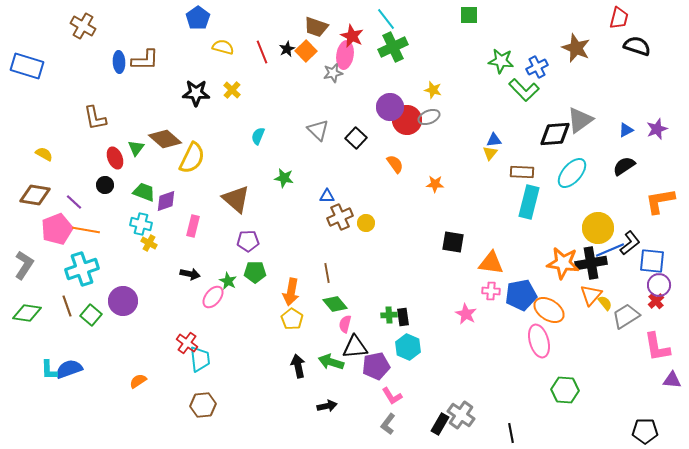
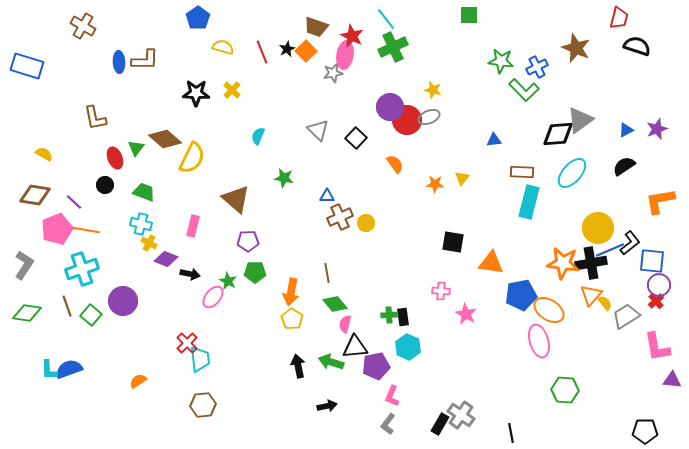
black diamond at (555, 134): moved 3 px right
yellow triangle at (490, 153): moved 28 px left, 25 px down
purple diamond at (166, 201): moved 58 px down; rotated 40 degrees clockwise
pink cross at (491, 291): moved 50 px left
red cross at (187, 343): rotated 10 degrees clockwise
pink L-shape at (392, 396): rotated 55 degrees clockwise
